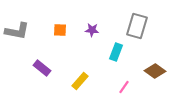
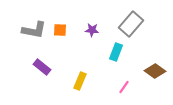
gray rectangle: moved 6 px left, 2 px up; rotated 25 degrees clockwise
gray L-shape: moved 17 px right, 1 px up
purple rectangle: moved 1 px up
yellow rectangle: rotated 18 degrees counterclockwise
